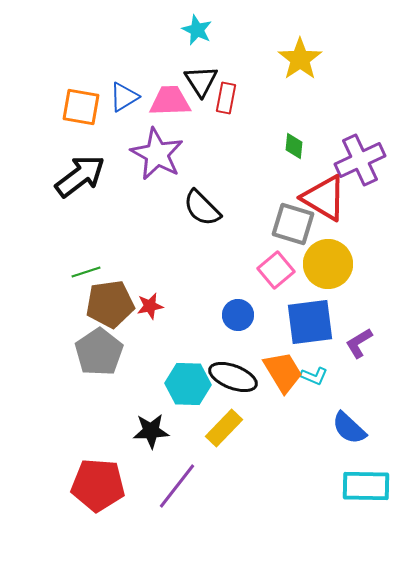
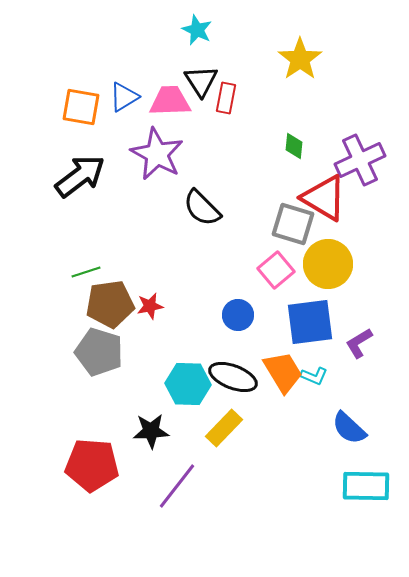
gray pentagon: rotated 21 degrees counterclockwise
red pentagon: moved 6 px left, 20 px up
